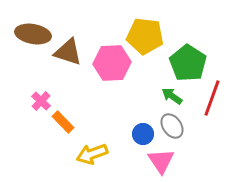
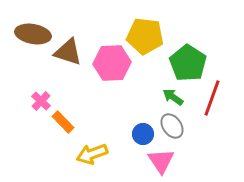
green arrow: moved 1 px right, 1 px down
